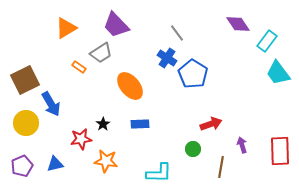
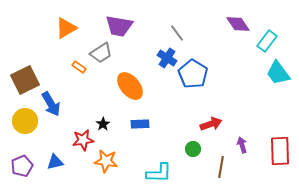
purple trapezoid: moved 3 px right, 1 px down; rotated 36 degrees counterclockwise
yellow circle: moved 1 px left, 2 px up
red star: moved 2 px right, 1 px down
blue triangle: moved 2 px up
